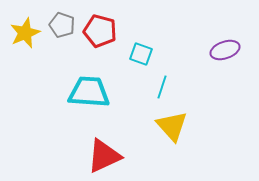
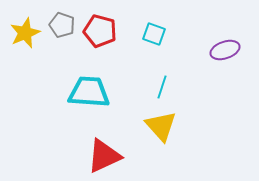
cyan square: moved 13 px right, 20 px up
yellow triangle: moved 11 px left
